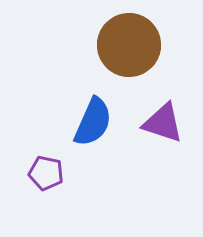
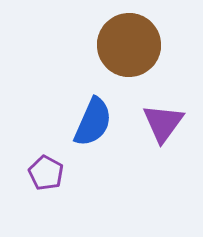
purple triangle: rotated 48 degrees clockwise
purple pentagon: rotated 16 degrees clockwise
